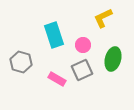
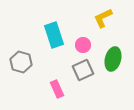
gray square: moved 1 px right
pink rectangle: moved 10 px down; rotated 36 degrees clockwise
